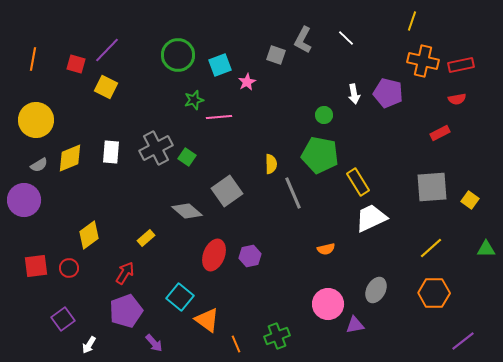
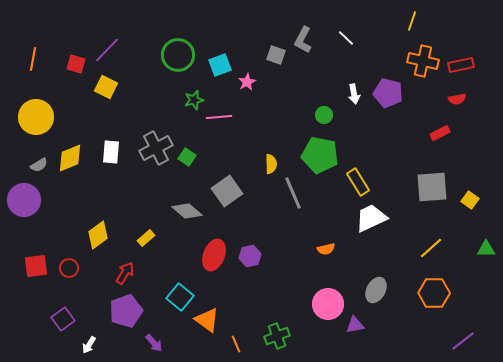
yellow circle at (36, 120): moved 3 px up
yellow diamond at (89, 235): moved 9 px right
